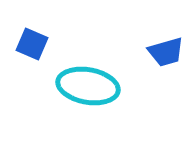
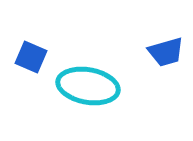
blue square: moved 1 px left, 13 px down
